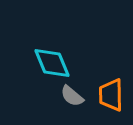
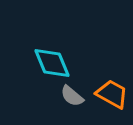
orange trapezoid: moved 1 px right, 1 px up; rotated 120 degrees clockwise
